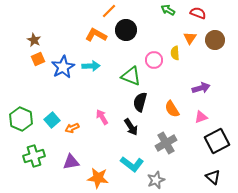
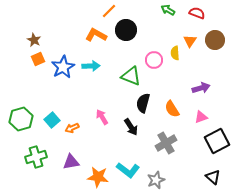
red semicircle: moved 1 px left
orange triangle: moved 3 px down
black semicircle: moved 3 px right, 1 px down
green hexagon: rotated 20 degrees clockwise
green cross: moved 2 px right, 1 px down
cyan L-shape: moved 4 px left, 6 px down
orange star: moved 1 px up
